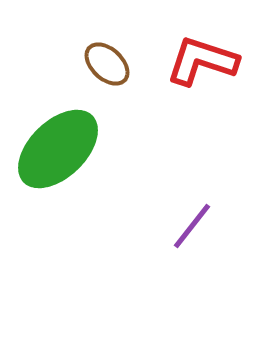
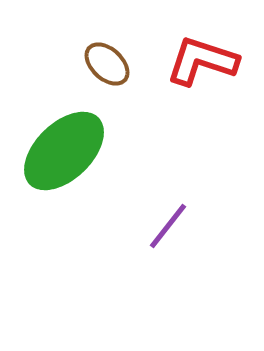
green ellipse: moved 6 px right, 2 px down
purple line: moved 24 px left
